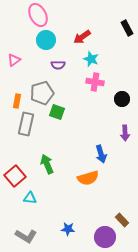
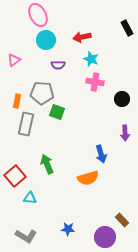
red arrow: rotated 24 degrees clockwise
gray pentagon: rotated 20 degrees clockwise
